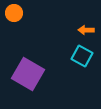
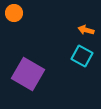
orange arrow: rotated 14 degrees clockwise
